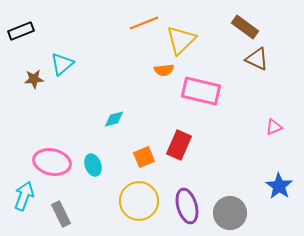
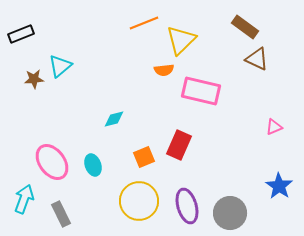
black rectangle: moved 3 px down
cyan triangle: moved 2 px left, 2 px down
pink ellipse: rotated 42 degrees clockwise
cyan arrow: moved 3 px down
